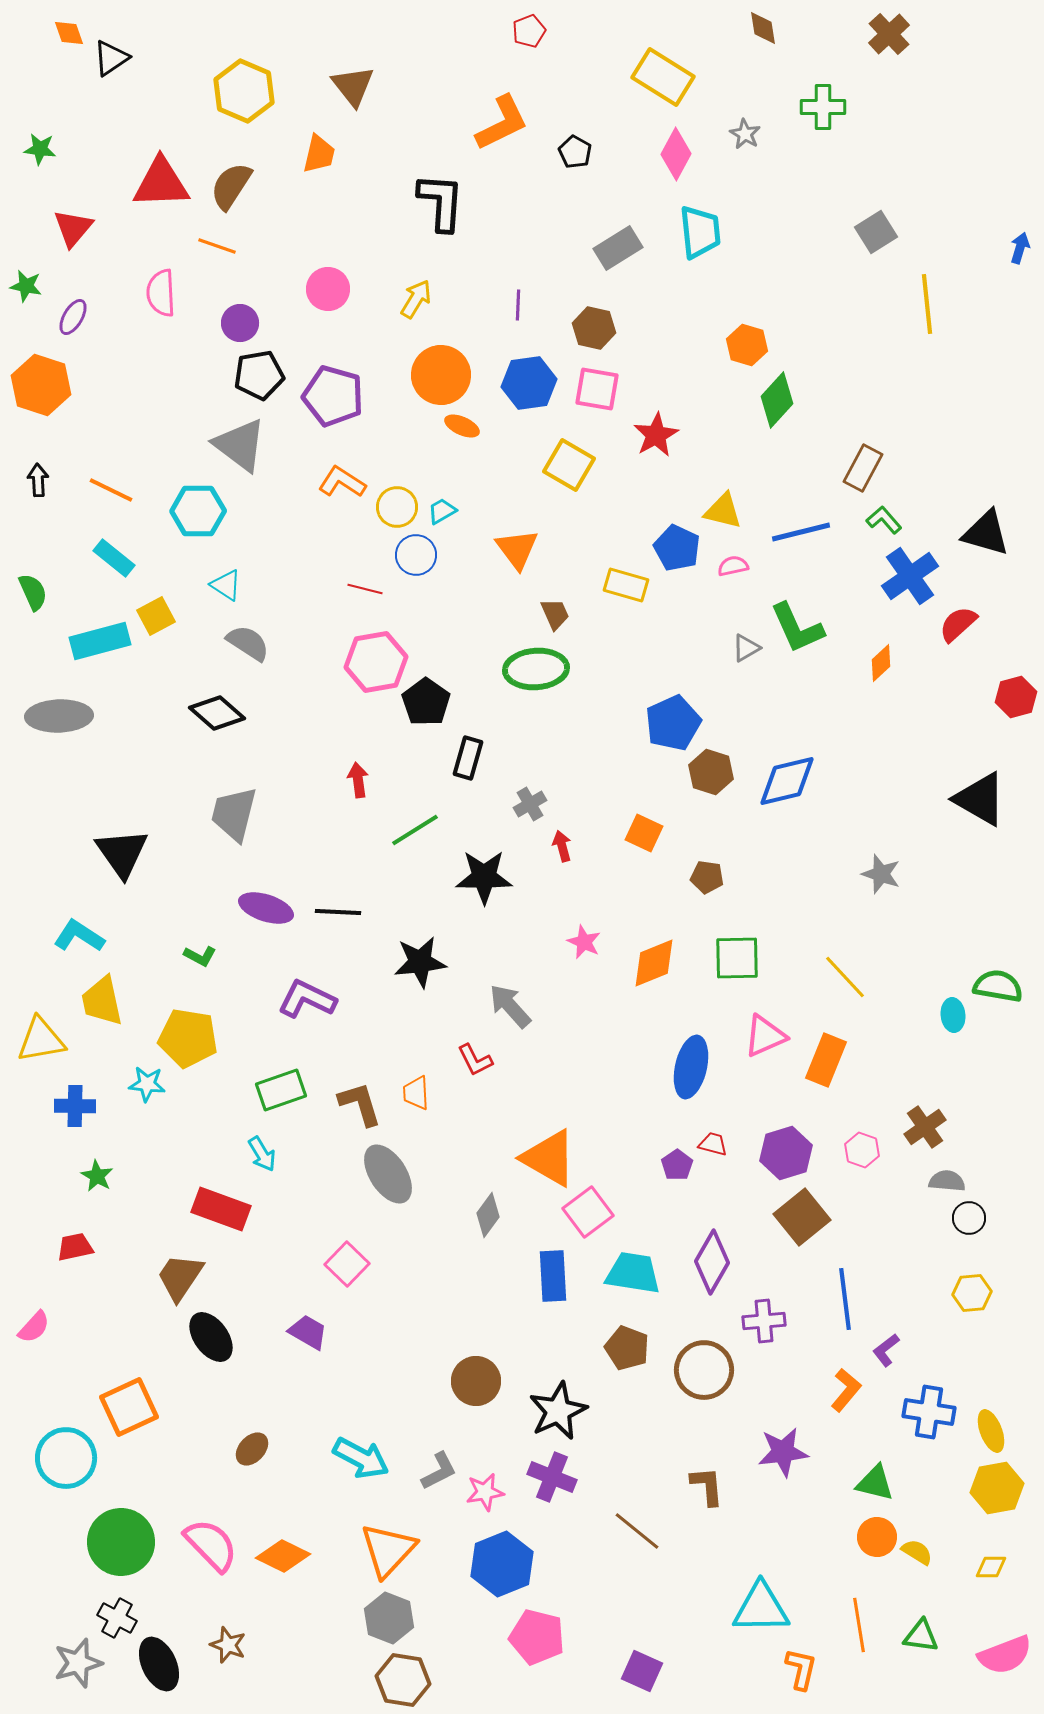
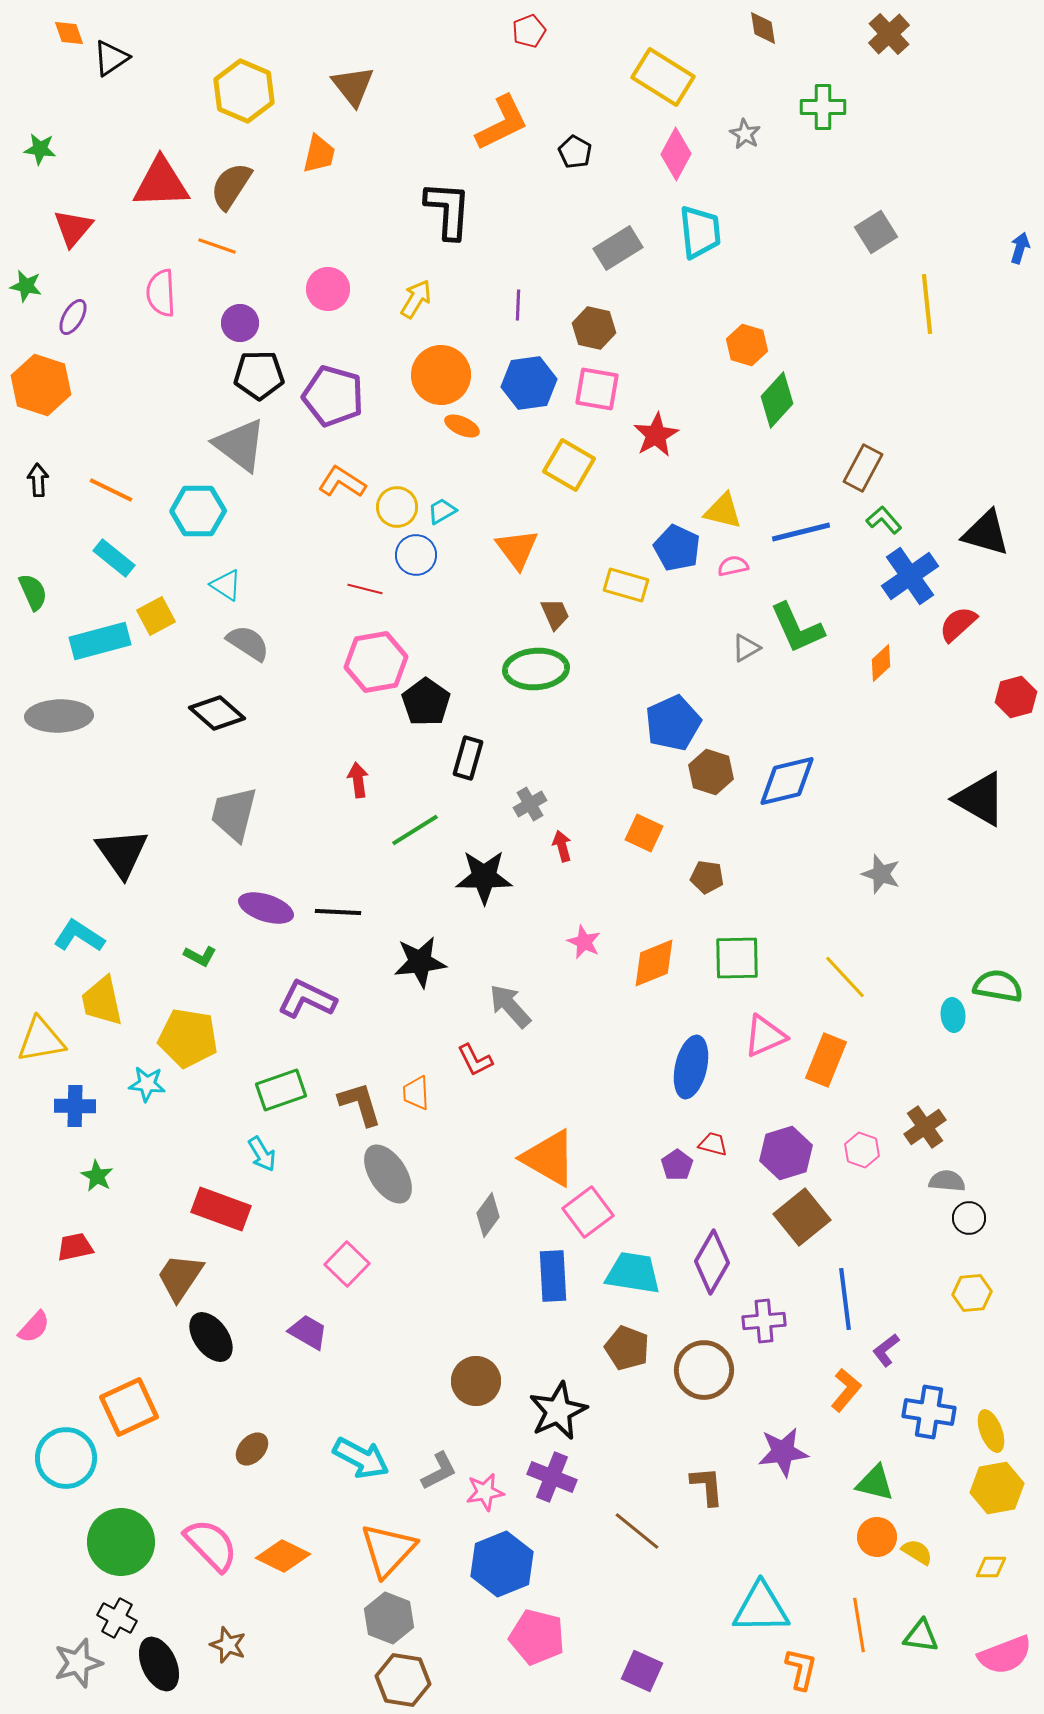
black L-shape at (441, 202): moved 7 px right, 8 px down
black pentagon at (259, 375): rotated 9 degrees clockwise
